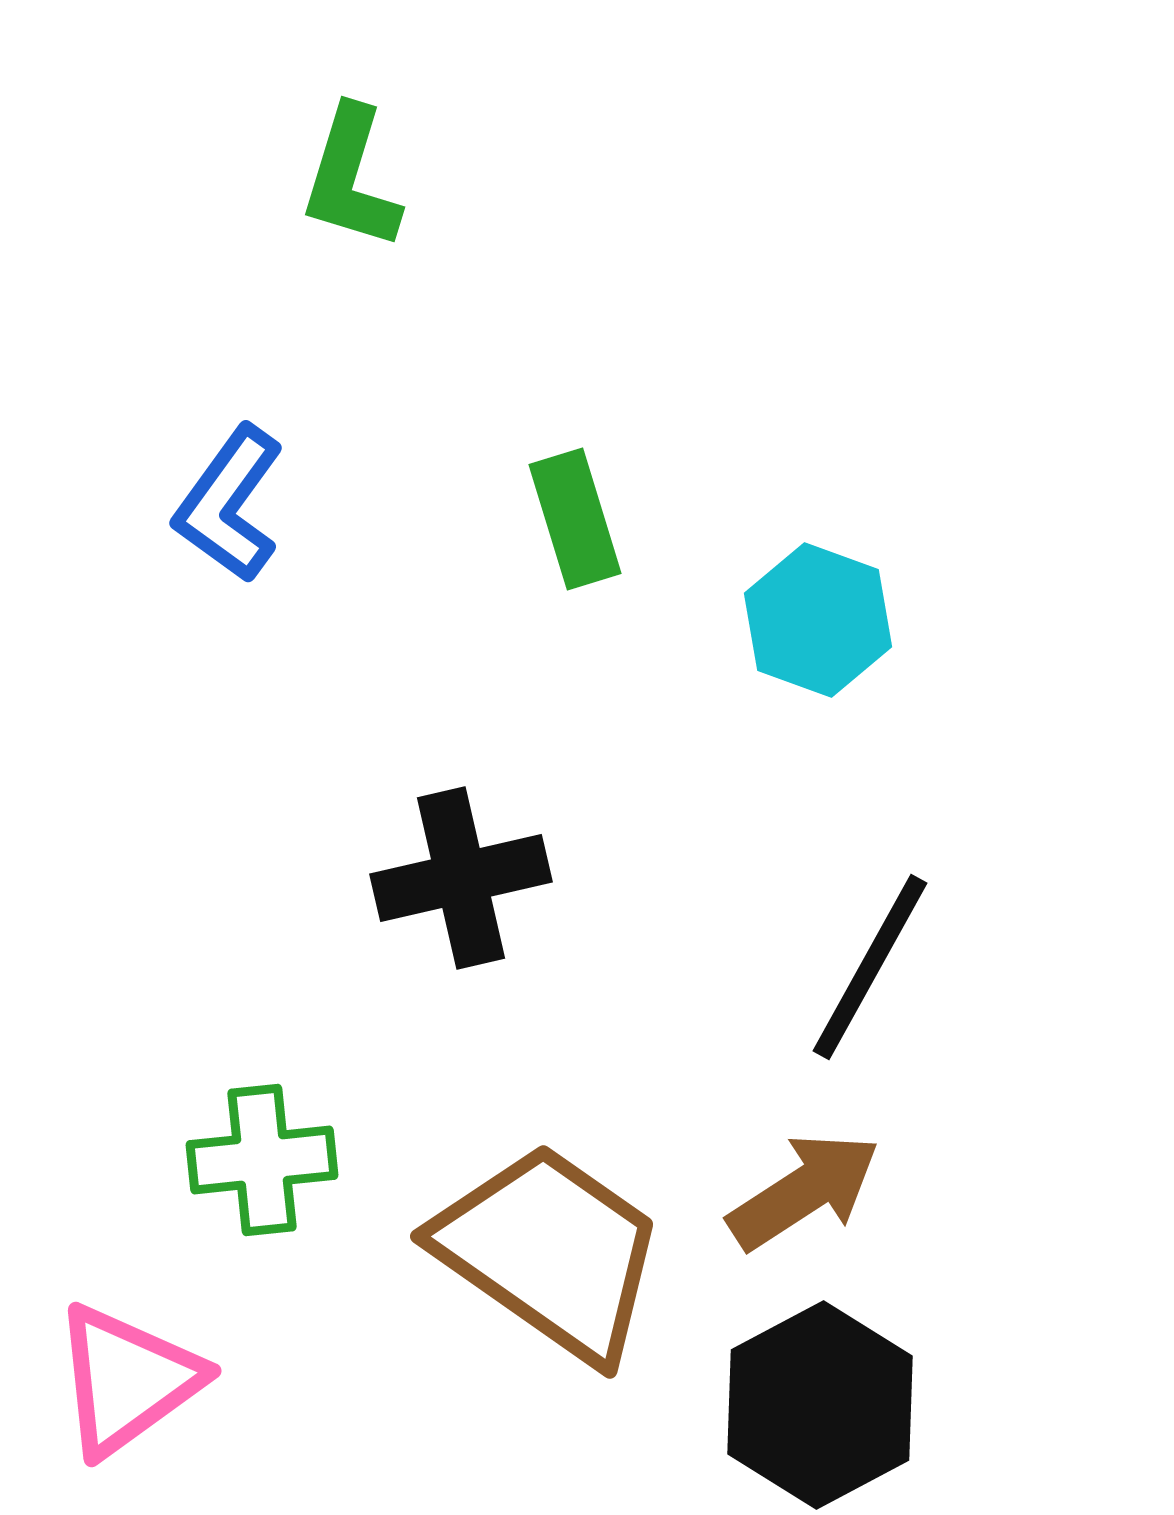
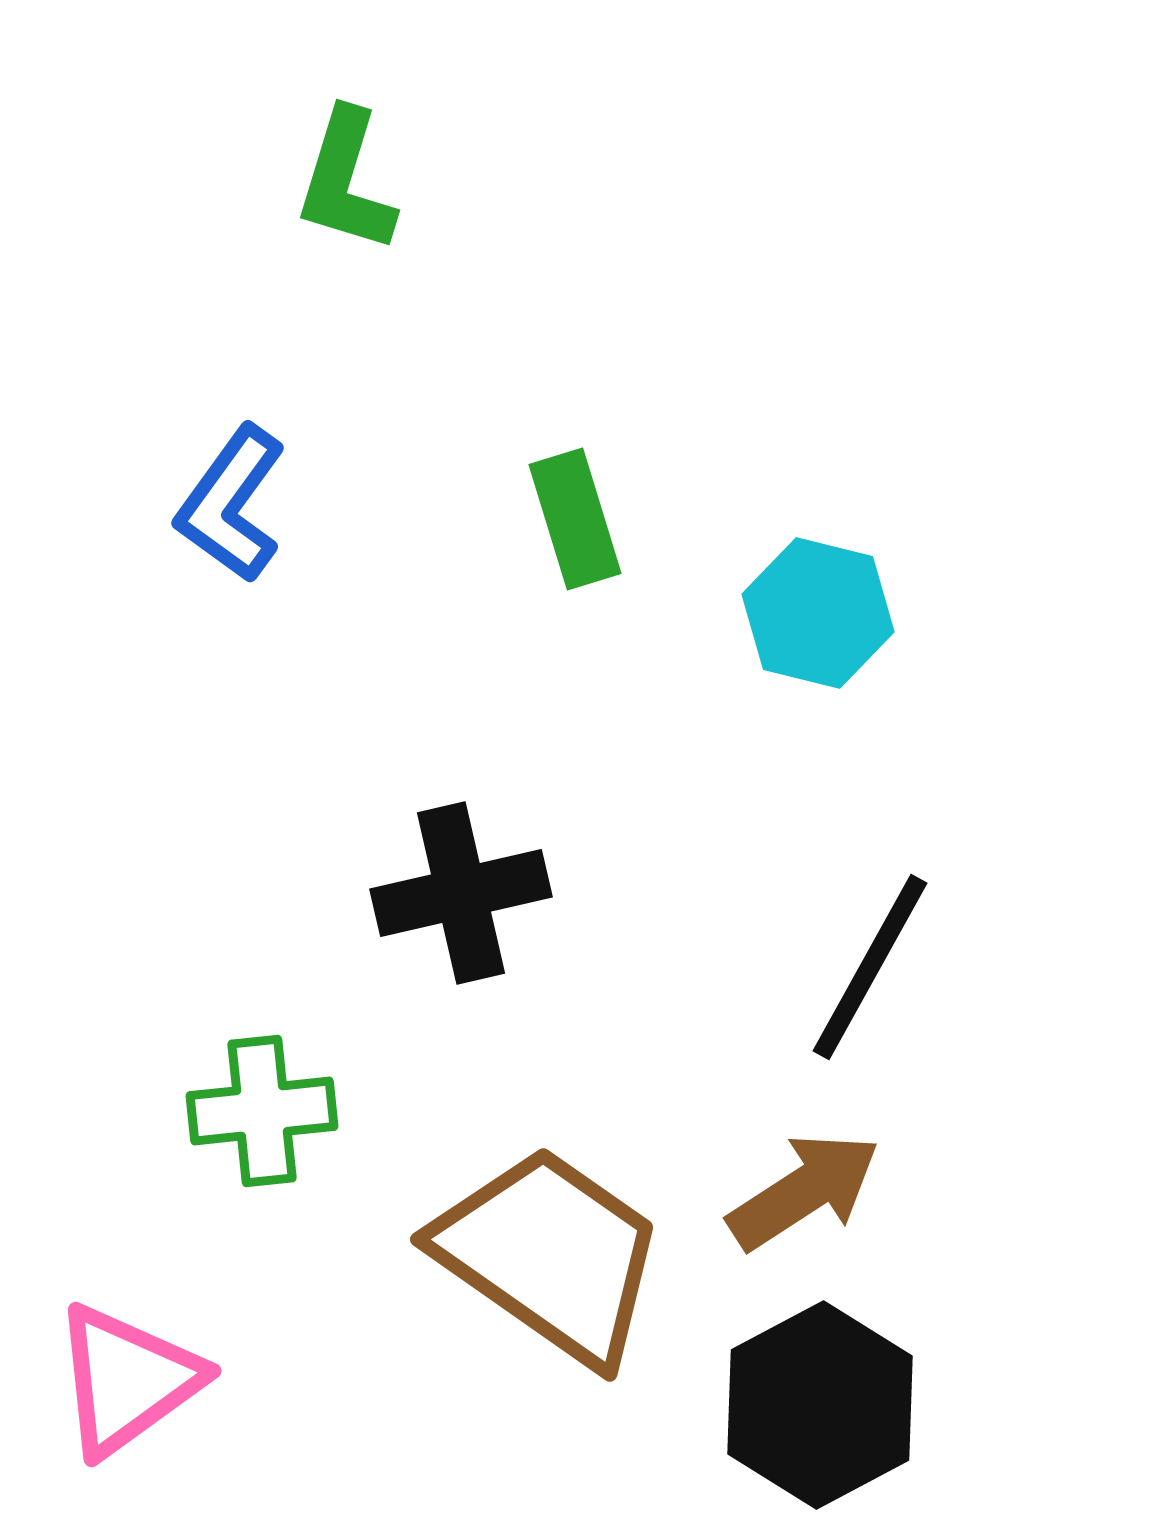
green L-shape: moved 5 px left, 3 px down
blue L-shape: moved 2 px right
cyan hexagon: moved 7 px up; rotated 6 degrees counterclockwise
black cross: moved 15 px down
green cross: moved 49 px up
brown trapezoid: moved 3 px down
